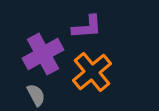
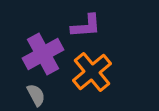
purple L-shape: moved 1 px left, 1 px up
